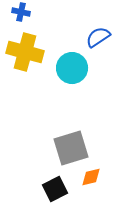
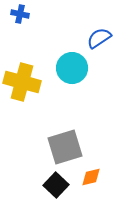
blue cross: moved 1 px left, 2 px down
blue semicircle: moved 1 px right, 1 px down
yellow cross: moved 3 px left, 30 px down
gray square: moved 6 px left, 1 px up
black square: moved 1 px right, 4 px up; rotated 20 degrees counterclockwise
